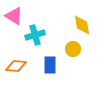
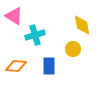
blue rectangle: moved 1 px left, 1 px down
